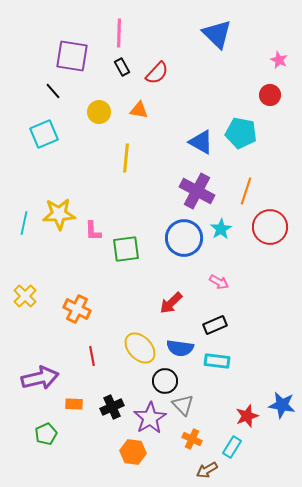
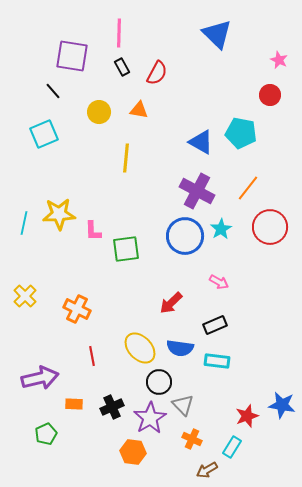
red semicircle at (157, 73): rotated 15 degrees counterclockwise
orange line at (246, 191): moved 2 px right, 3 px up; rotated 20 degrees clockwise
blue circle at (184, 238): moved 1 px right, 2 px up
black circle at (165, 381): moved 6 px left, 1 px down
